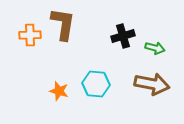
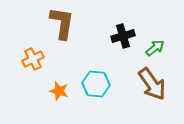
brown L-shape: moved 1 px left, 1 px up
orange cross: moved 3 px right, 24 px down; rotated 25 degrees counterclockwise
green arrow: rotated 54 degrees counterclockwise
brown arrow: rotated 44 degrees clockwise
